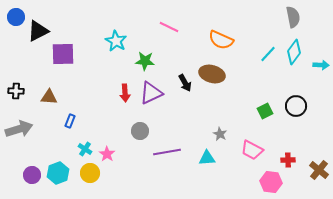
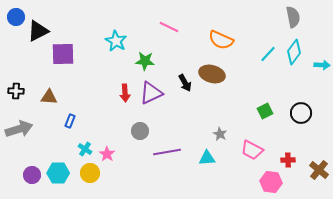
cyan arrow: moved 1 px right
black circle: moved 5 px right, 7 px down
cyan hexagon: rotated 20 degrees clockwise
